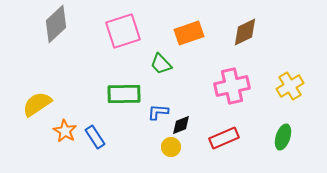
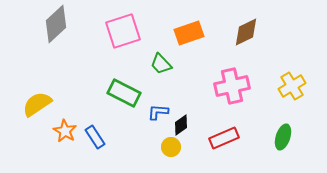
brown diamond: moved 1 px right
yellow cross: moved 2 px right
green rectangle: moved 1 px up; rotated 28 degrees clockwise
black diamond: rotated 15 degrees counterclockwise
